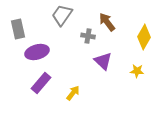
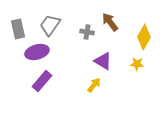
gray trapezoid: moved 12 px left, 10 px down
brown arrow: moved 3 px right
gray cross: moved 1 px left, 4 px up
purple triangle: rotated 12 degrees counterclockwise
yellow star: moved 7 px up
purple rectangle: moved 1 px right, 2 px up
yellow arrow: moved 21 px right, 8 px up
